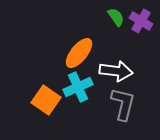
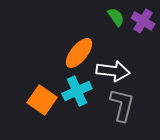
purple cross: moved 2 px right
white arrow: moved 3 px left
cyan cross: moved 1 px left, 4 px down
orange square: moved 4 px left
gray L-shape: moved 1 px left, 1 px down
